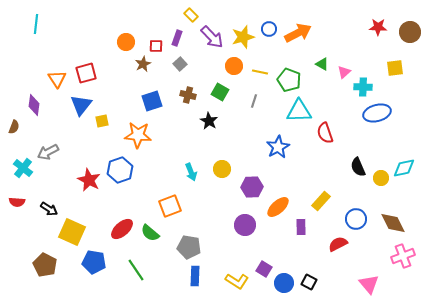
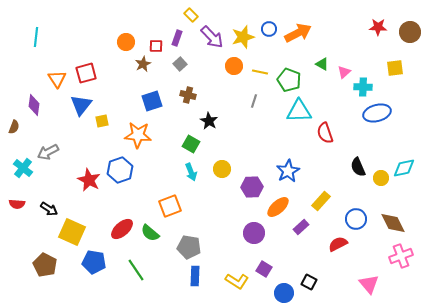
cyan line at (36, 24): moved 13 px down
green square at (220, 92): moved 29 px left, 52 px down
blue star at (278, 147): moved 10 px right, 24 px down
red semicircle at (17, 202): moved 2 px down
purple circle at (245, 225): moved 9 px right, 8 px down
purple rectangle at (301, 227): rotated 49 degrees clockwise
pink cross at (403, 256): moved 2 px left
blue circle at (284, 283): moved 10 px down
